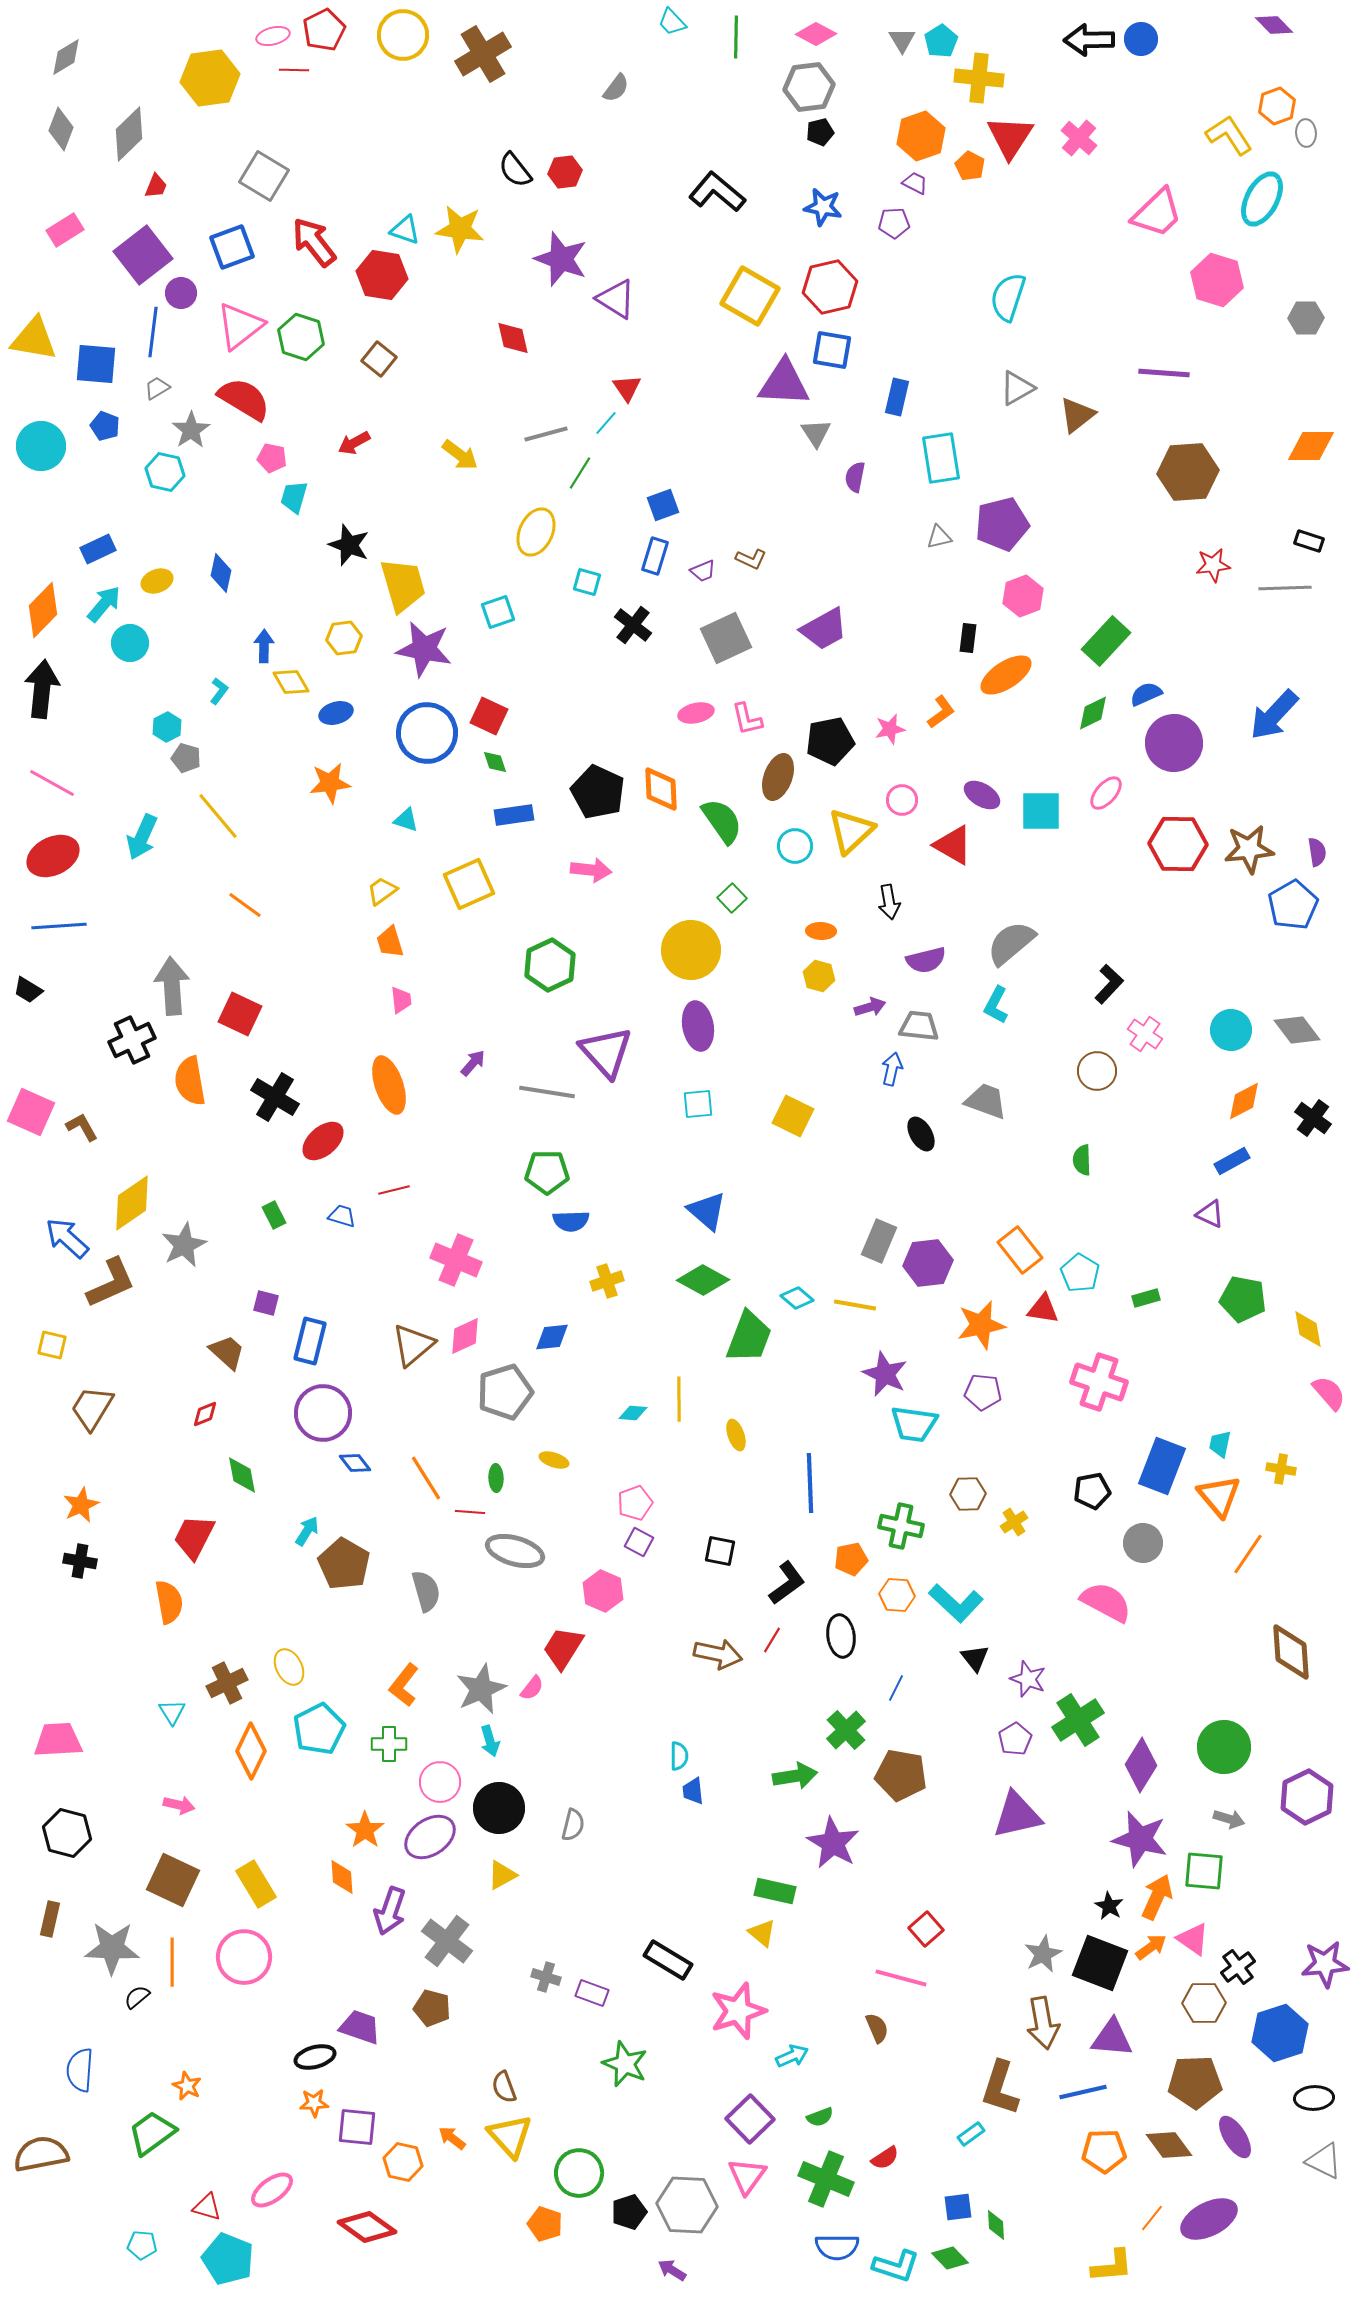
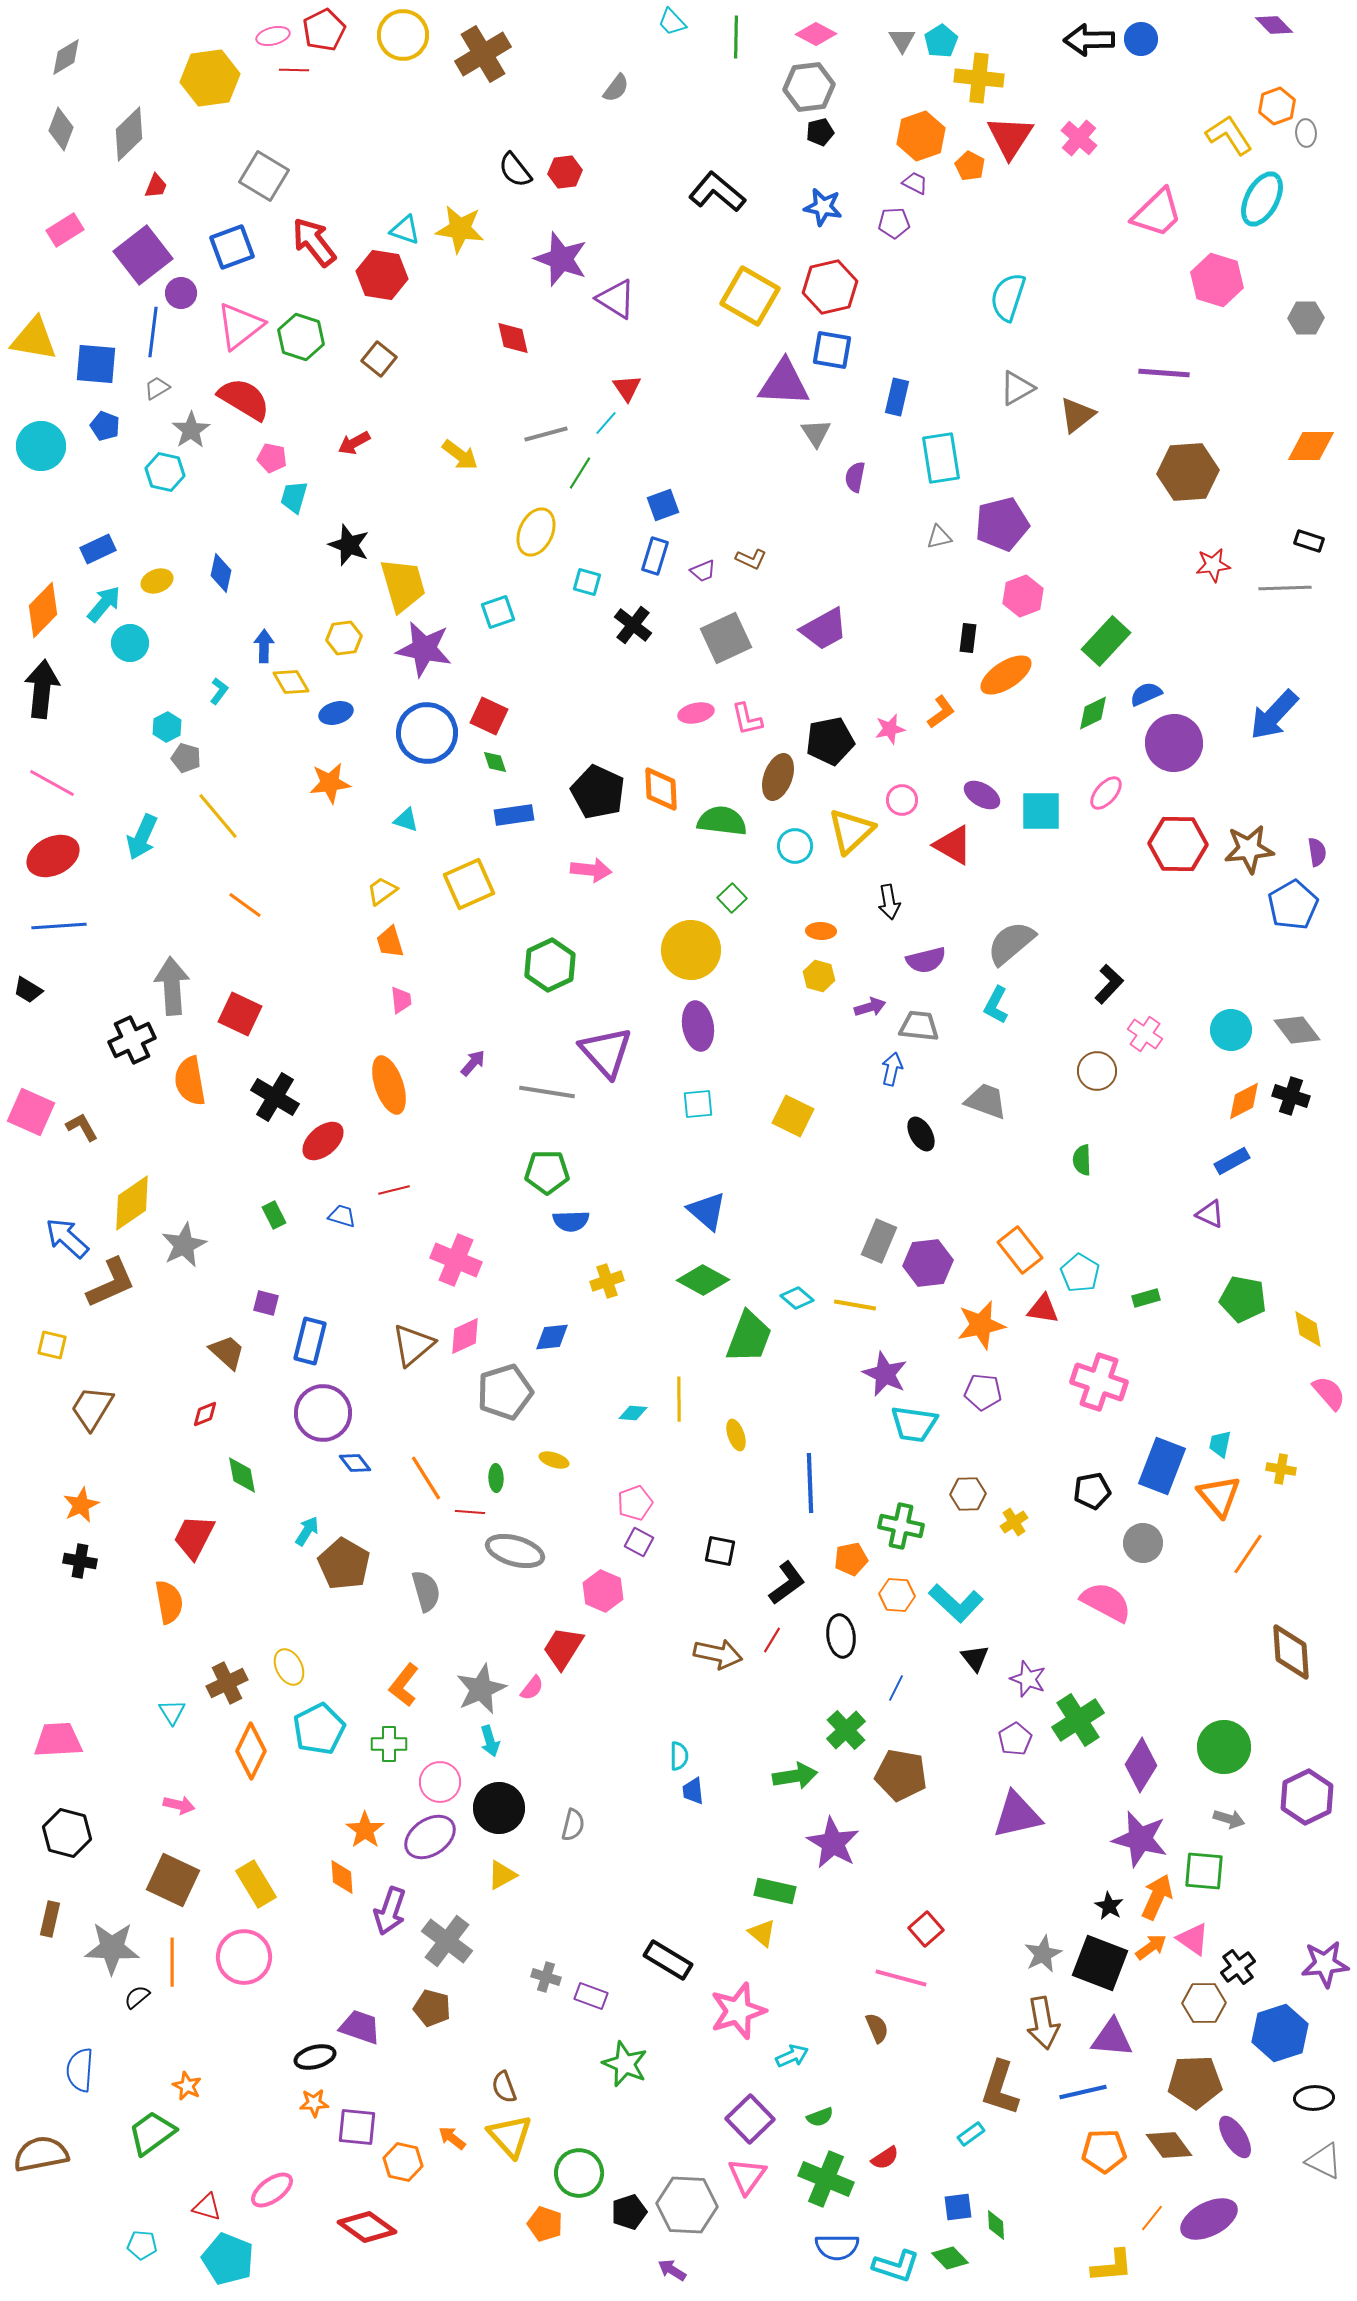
green semicircle at (722, 821): rotated 48 degrees counterclockwise
black cross at (1313, 1118): moved 22 px left, 22 px up; rotated 18 degrees counterclockwise
purple rectangle at (592, 1993): moved 1 px left, 3 px down
